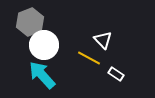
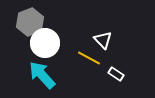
white circle: moved 1 px right, 2 px up
